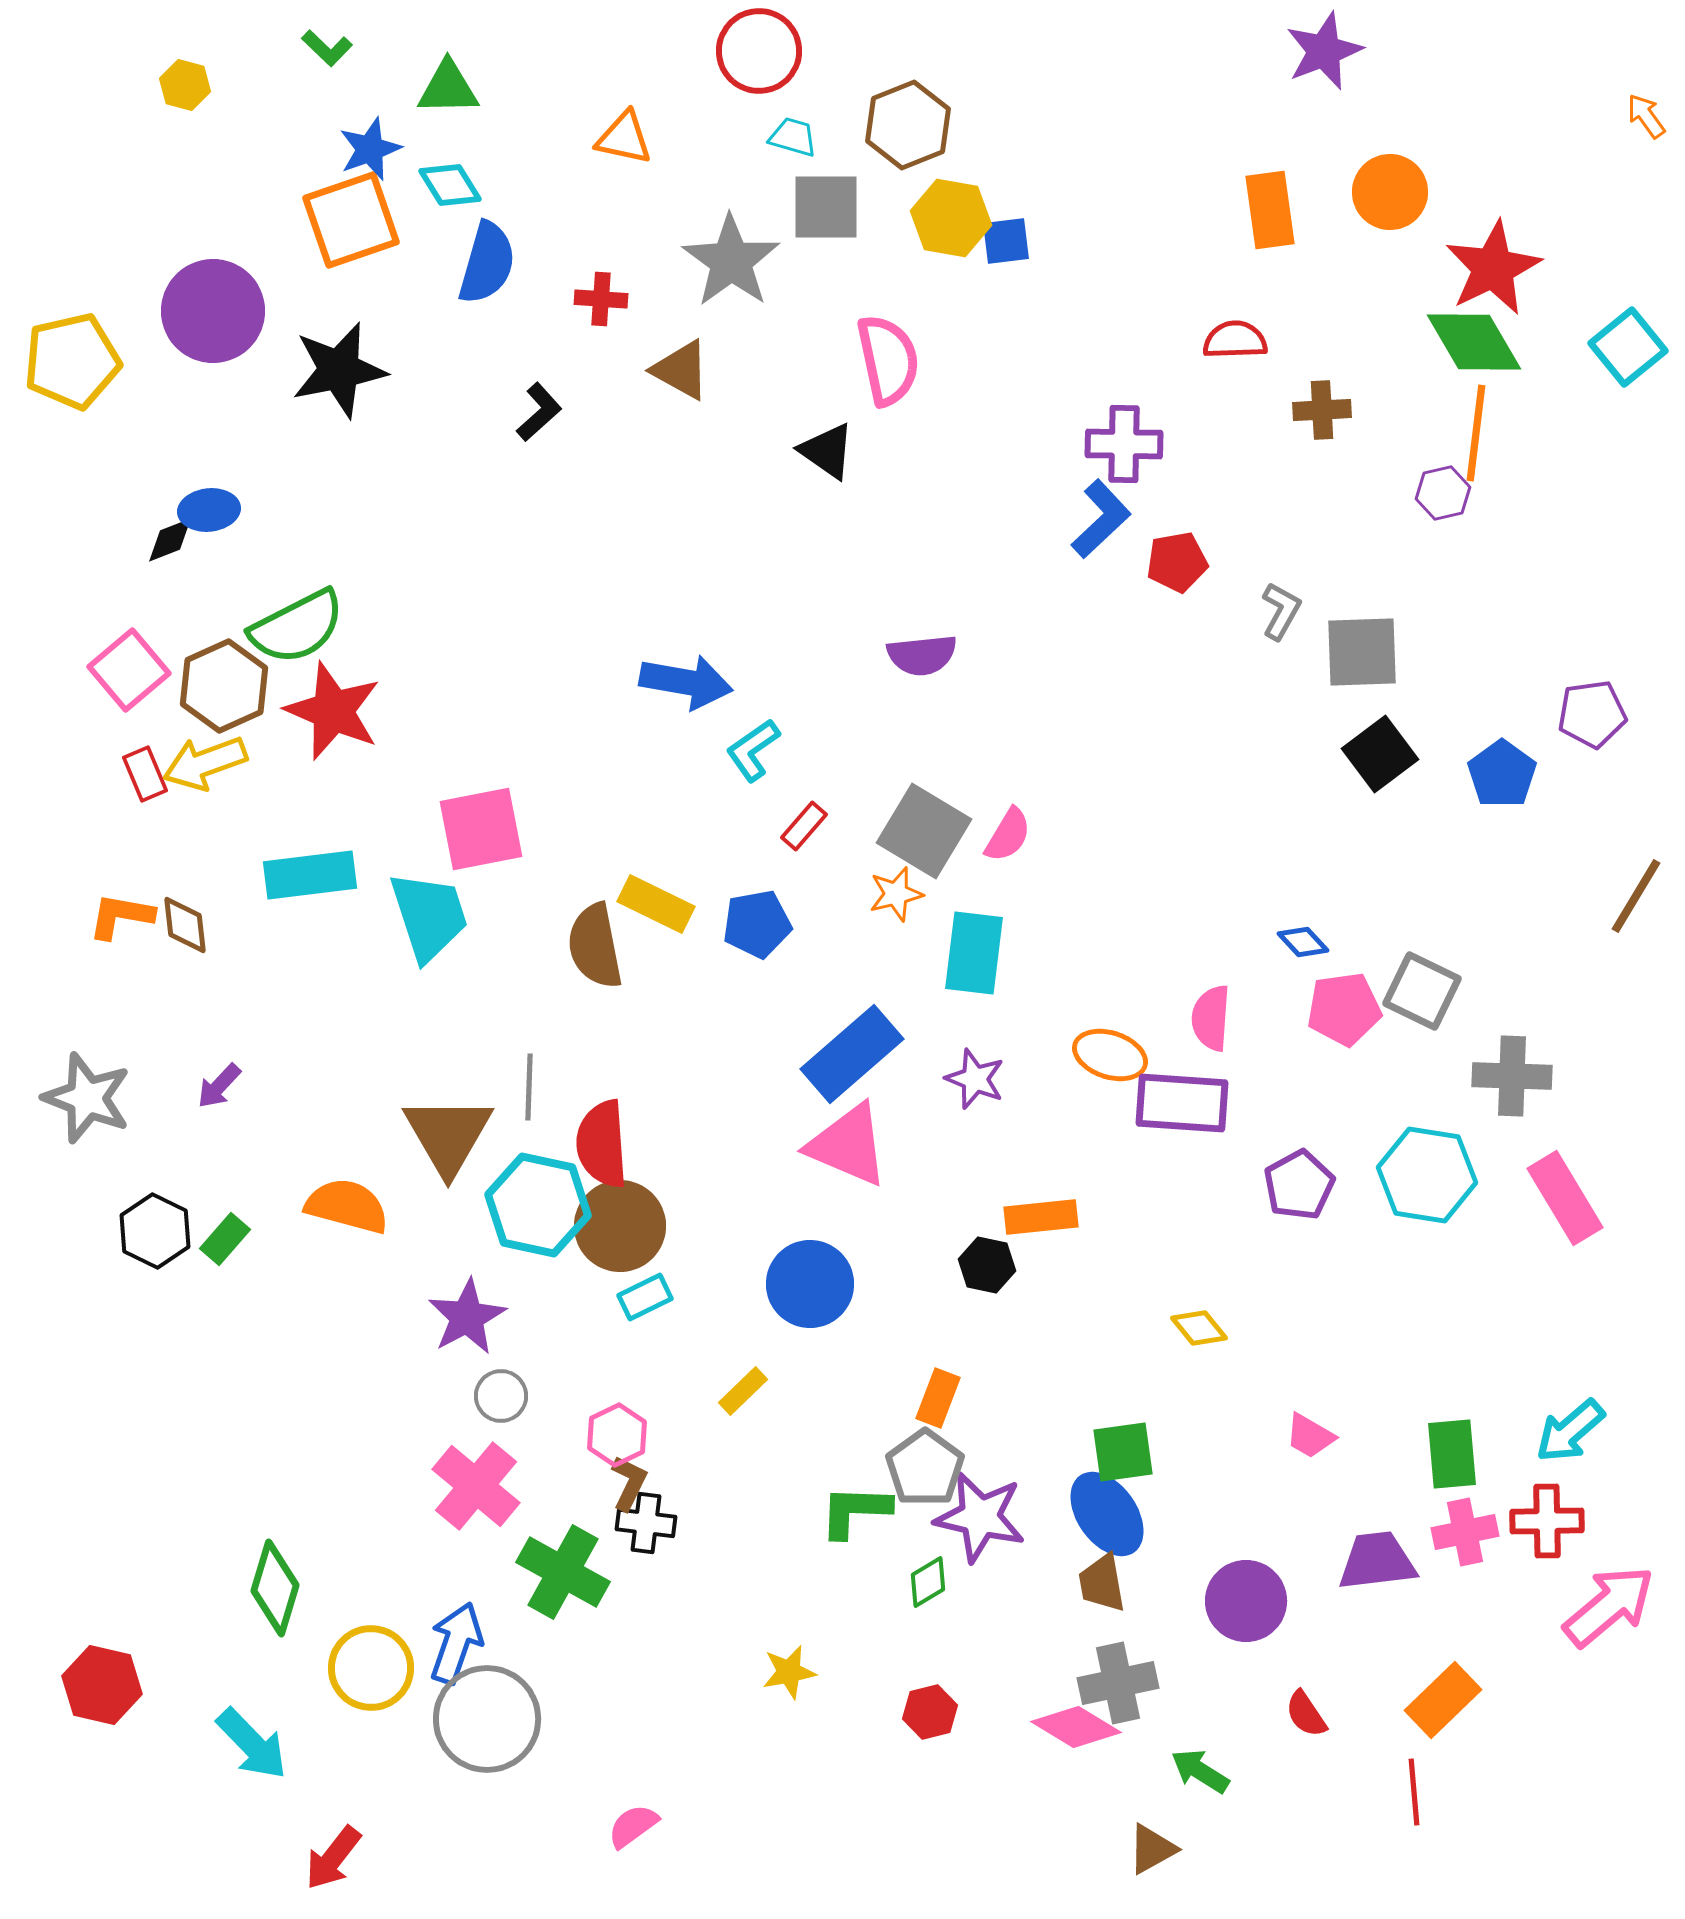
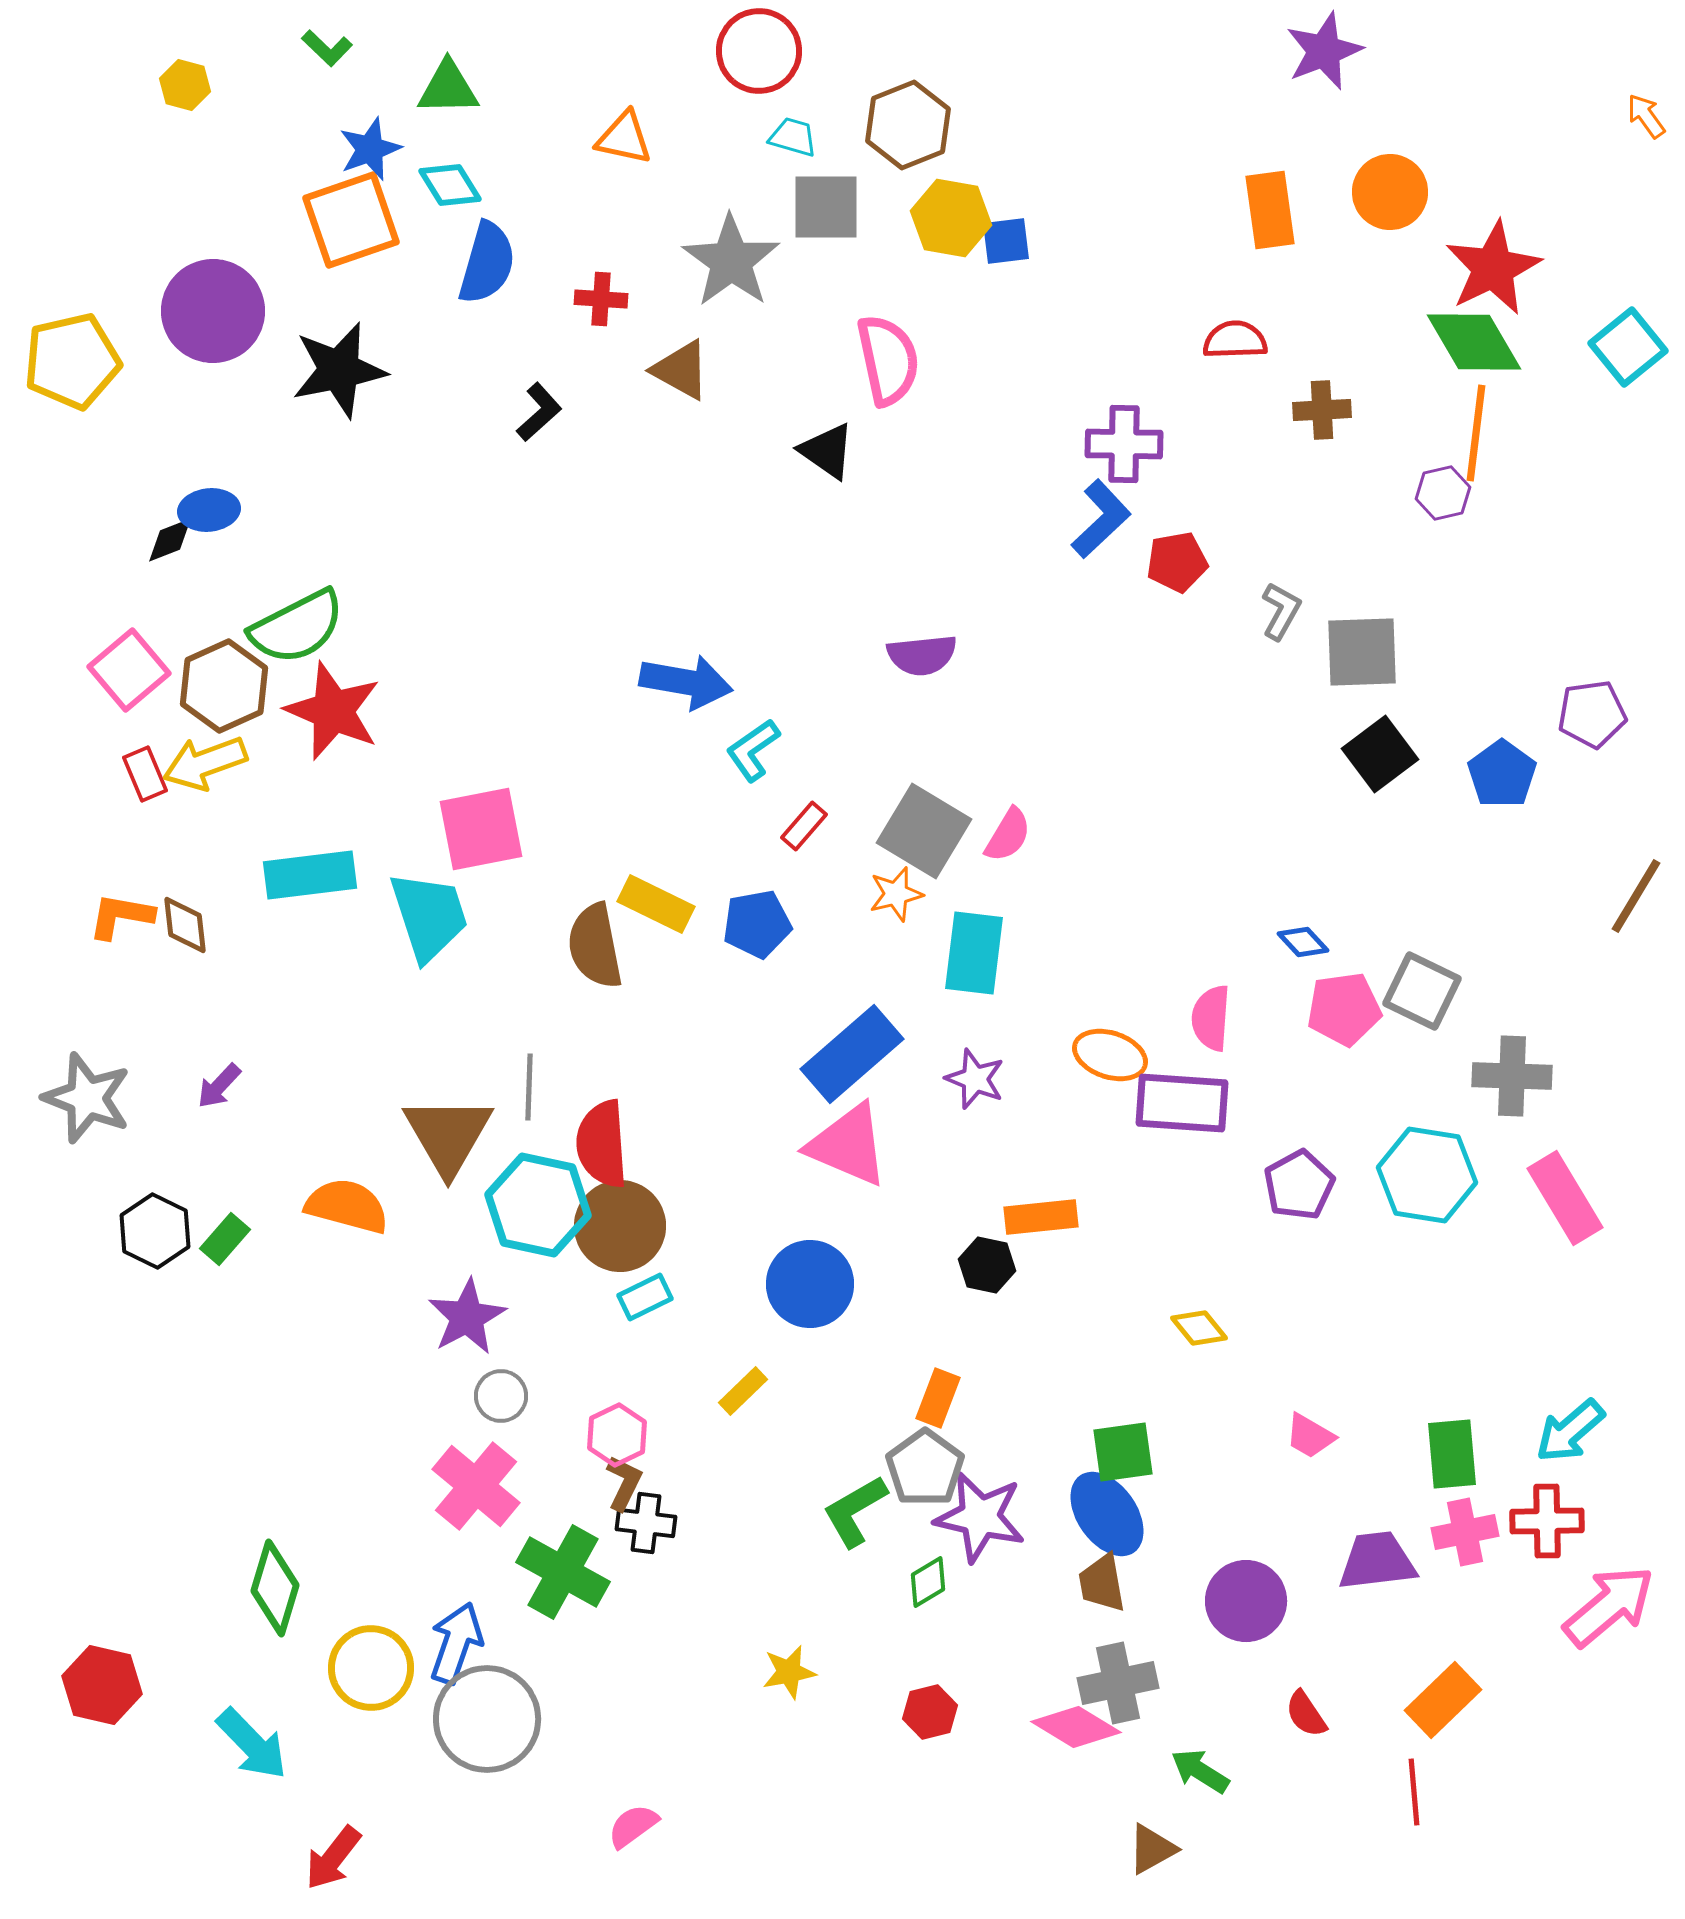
brown L-shape at (629, 1483): moved 5 px left
green L-shape at (855, 1511): rotated 32 degrees counterclockwise
